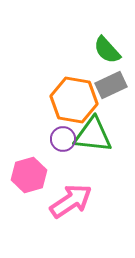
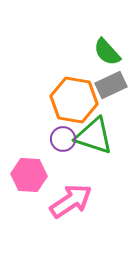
green semicircle: moved 2 px down
green triangle: moved 1 px right, 1 px down; rotated 12 degrees clockwise
pink hexagon: rotated 20 degrees clockwise
